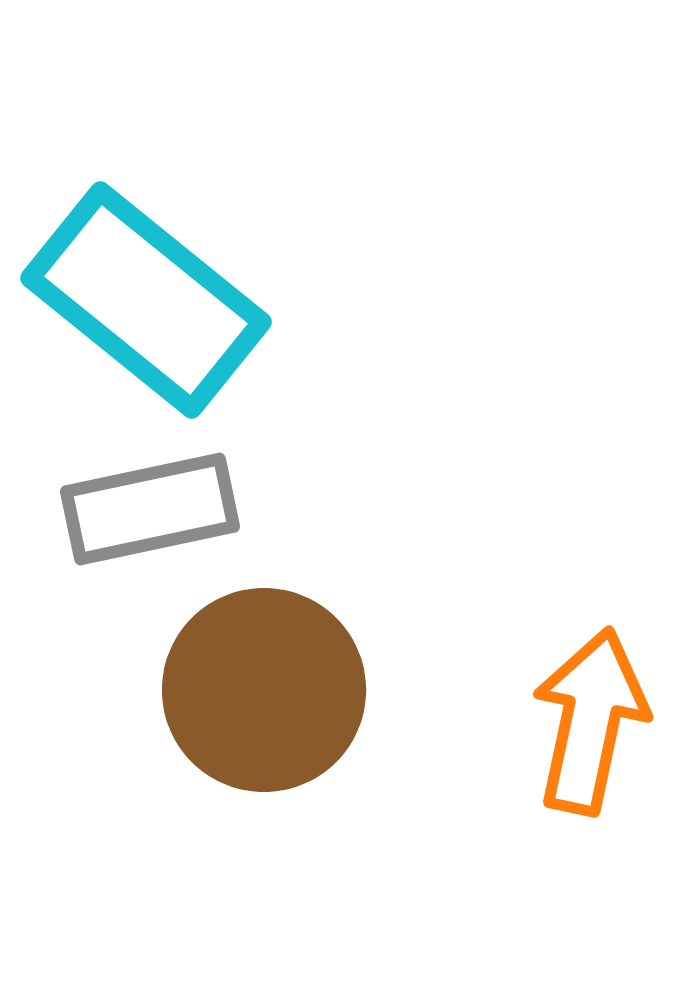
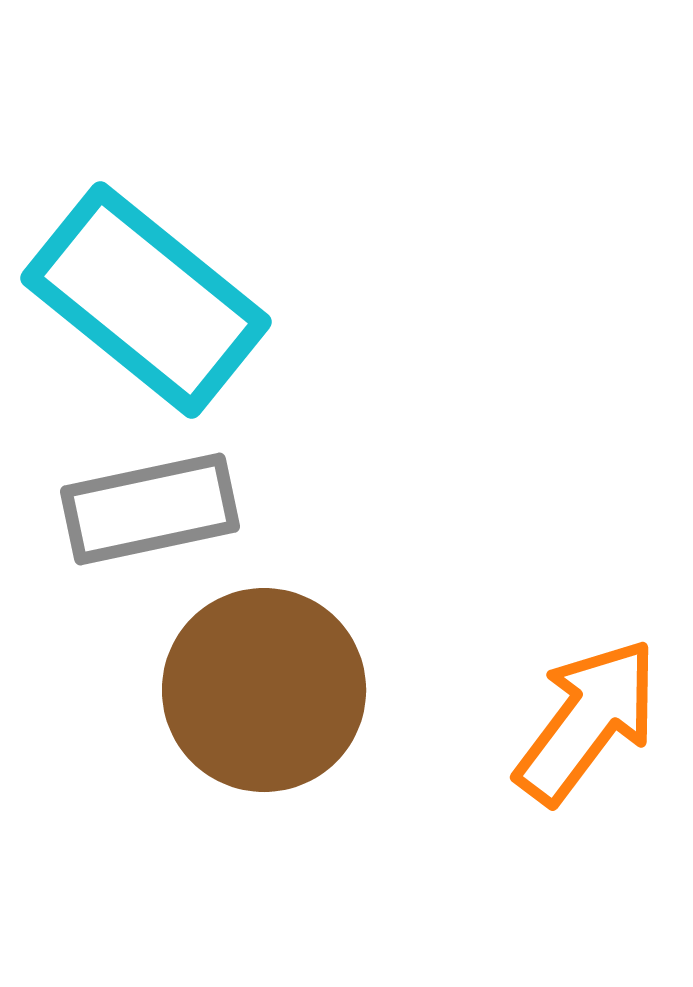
orange arrow: moved 3 px left; rotated 25 degrees clockwise
